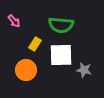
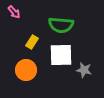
pink arrow: moved 9 px up
yellow rectangle: moved 3 px left, 2 px up
